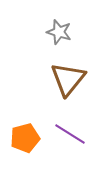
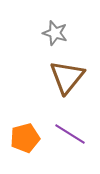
gray star: moved 4 px left, 1 px down
brown triangle: moved 1 px left, 2 px up
